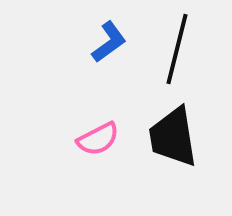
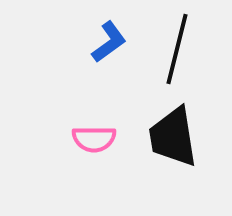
pink semicircle: moved 4 px left; rotated 27 degrees clockwise
